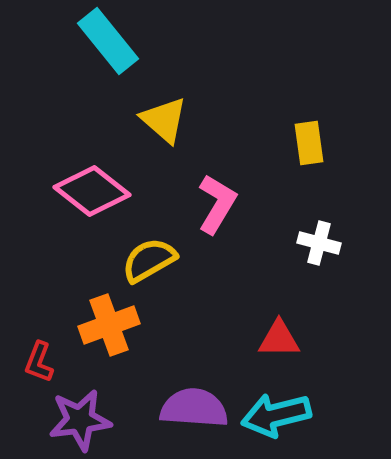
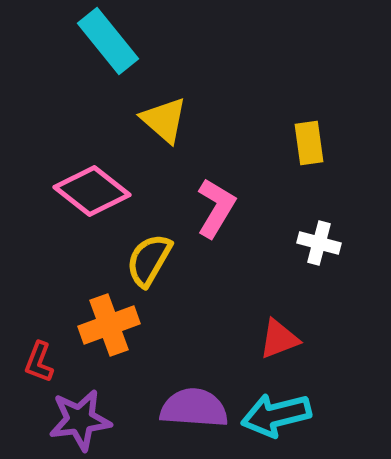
pink L-shape: moved 1 px left, 4 px down
yellow semicircle: rotated 30 degrees counterclockwise
red triangle: rotated 21 degrees counterclockwise
